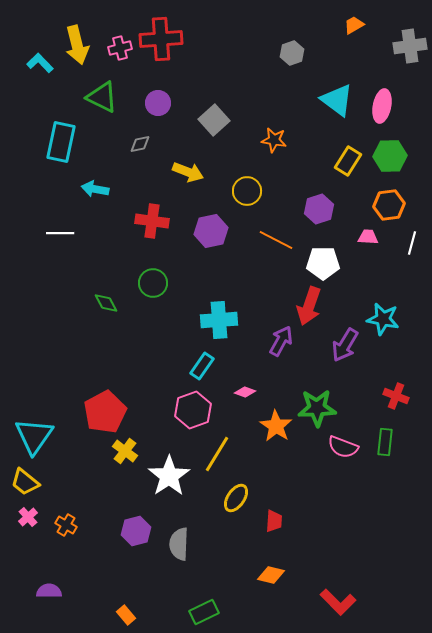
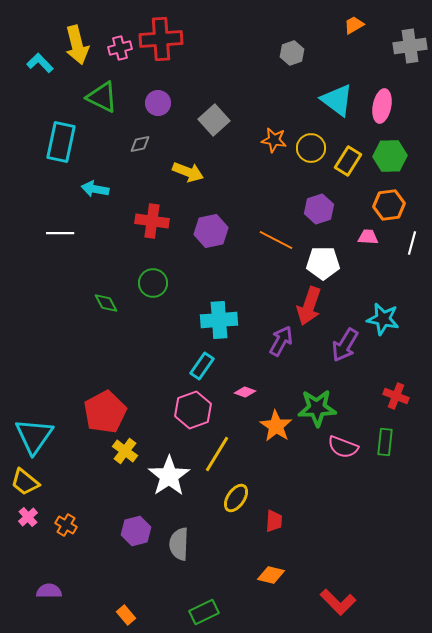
yellow circle at (247, 191): moved 64 px right, 43 px up
